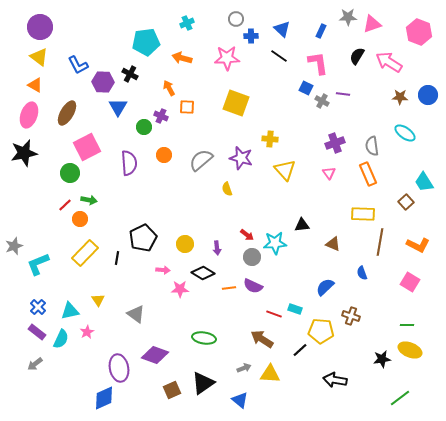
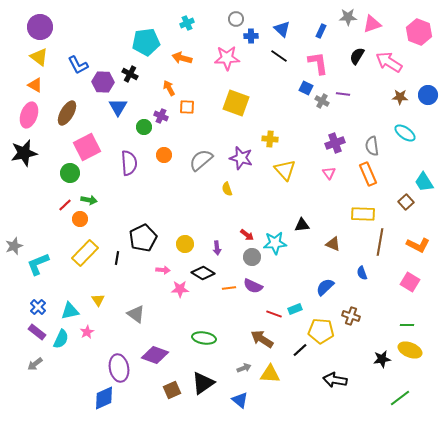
cyan rectangle at (295, 309): rotated 40 degrees counterclockwise
